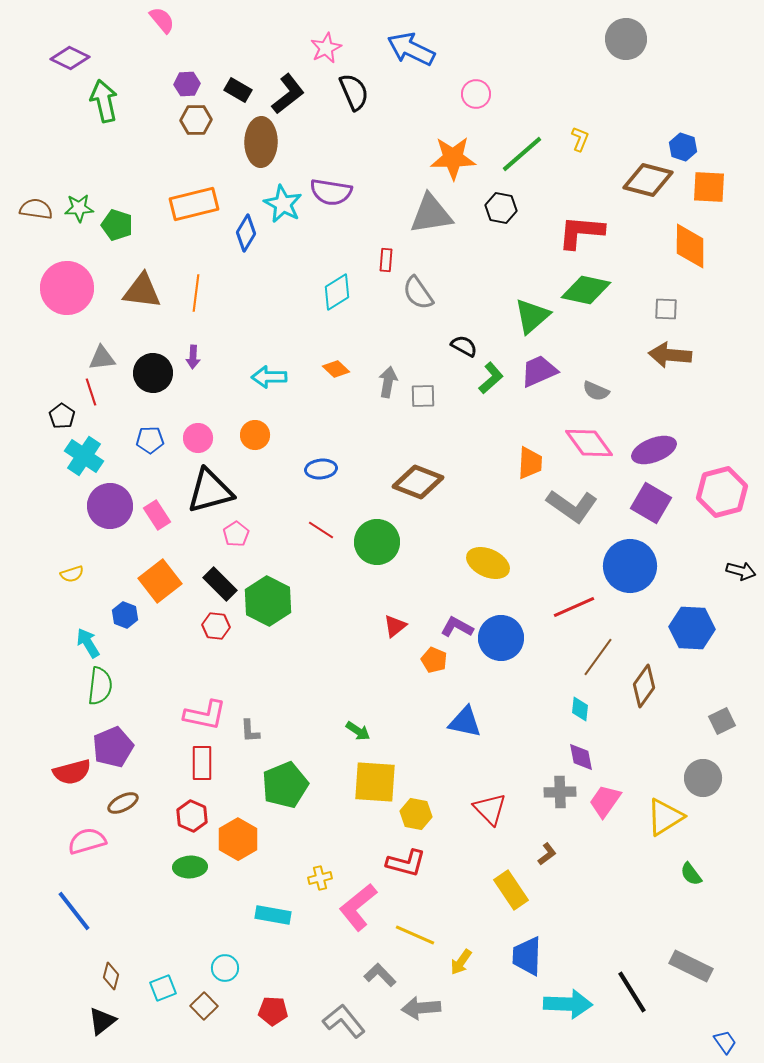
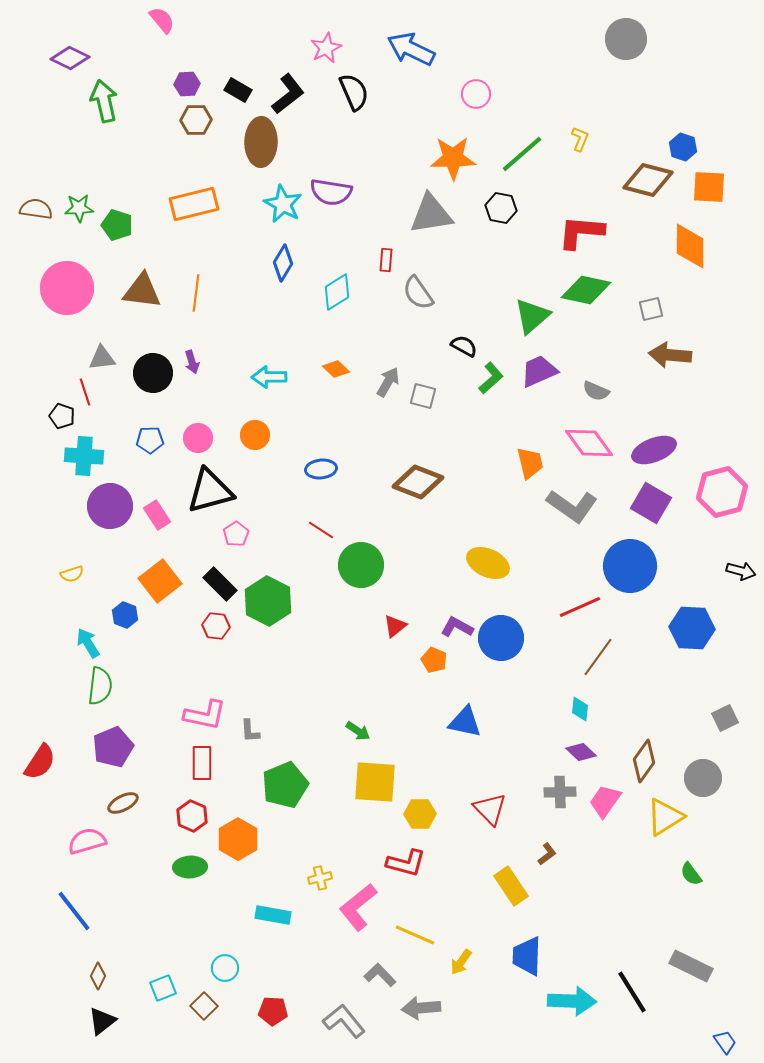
blue diamond at (246, 233): moved 37 px right, 30 px down
gray square at (666, 309): moved 15 px left; rotated 15 degrees counterclockwise
purple arrow at (193, 357): moved 1 px left, 5 px down; rotated 20 degrees counterclockwise
gray arrow at (388, 382): rotated 20 degrees clockwise
red line at (91, 392): moved 6 px left
gray square at (423, 396): rotated 16 degrees clockwise
black pentagon at (62, 416): rotated 15 degrees counterclockwise
cyan cross at (84, 456): rotated 30 degrees counterclockwise
orange trapezoid at (530, 463): rotated 16 degrees counterclockwise
green circle at (377, 542): moved 16 px left, 23 px down
red line at (574, 607): moved 6 px right
brown diamond at (644, 686): moved 75 px down
gray square at (722, 721): moved 3 px right, 3 px up
purple diamond at (581, 757): moved 5 px up; rotated 36 degrees counterclockwise
red semicircle at (72, 772): moved 32 px left, 10 px up; rotated 42 degrees counterclockwise
yellow hexagon at (416, 814): moved 4 px right; rotated 12 degrees counterclockwise
yellow rectangle at (511, 890): moved 4 px up
brown diamond at (111, 976): moved 13 px left; rotated 12 degrees clockwise
cyan arrow at (568, 1004): moved 4 px right, 3 px up
